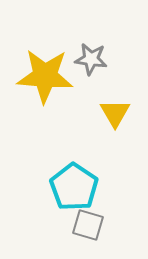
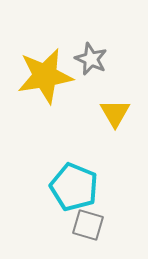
gray star: rotated 16 degrees clockwise
yellow star: rotated 14 degrees counterclockwise
cyan pentagon: rotated 12 degrees counterclockwise
